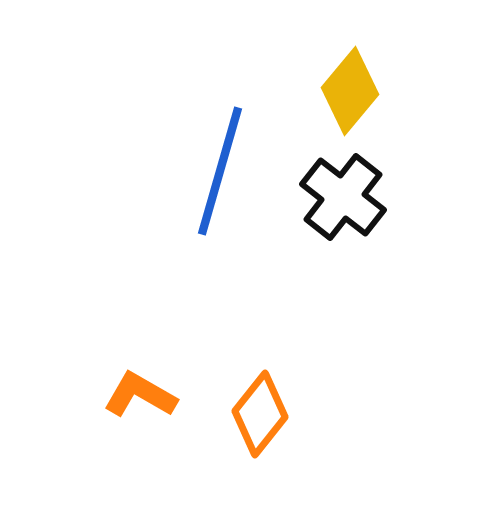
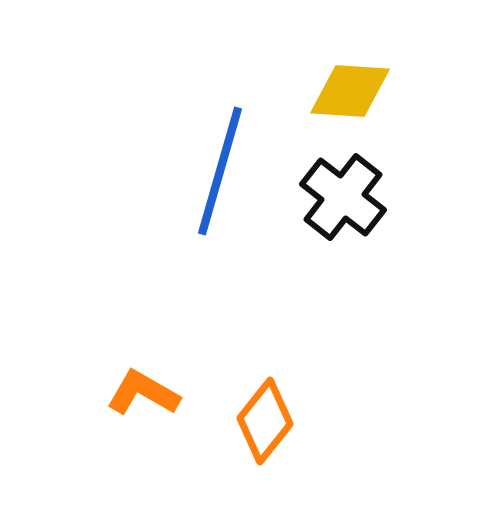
yellow diamond: rotated 54 degrees clockwise
orange L-shape: moved 3 px right, 2 px up
orange diamond: moved 5 px right, 7 px down
